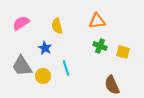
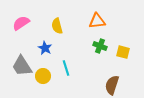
brown semicircle: rotated 42 degrees clockwise
